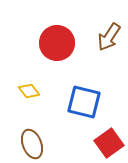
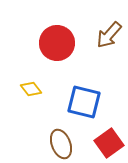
brown arrow: moved 2 px up; rotated 8 degrees clockwise
yellow diamond: moved 2 px right, 2 px up
brown ellipse: moved 29 px right
